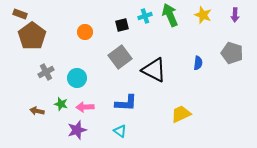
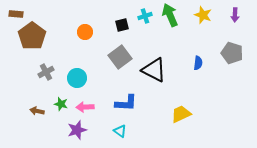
brown rectangle: moved 4 px left; rotated 16 degrees counterclockwise
